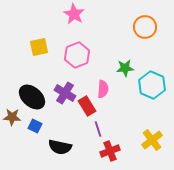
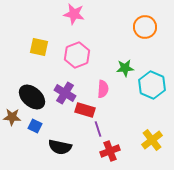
pink star: rotated 20 degrees counterclockwise
yellow square: rotated 24 degrees clockwise
red rectangle: moved 2 px left, 4 px down; rotated 42 degrees counterclockwise
